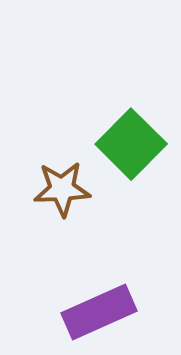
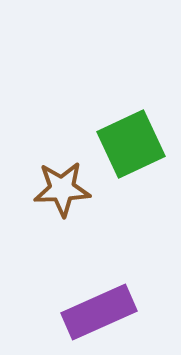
green square: rotated 20 degrees clockwise
